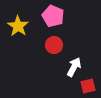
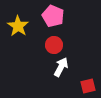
white arrow: moved 13 px left
